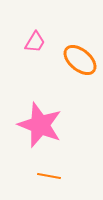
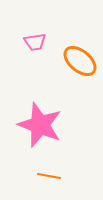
pink trapezoid: rotated 50 degrees clockwise
orange ellipse: moved 1 px down
